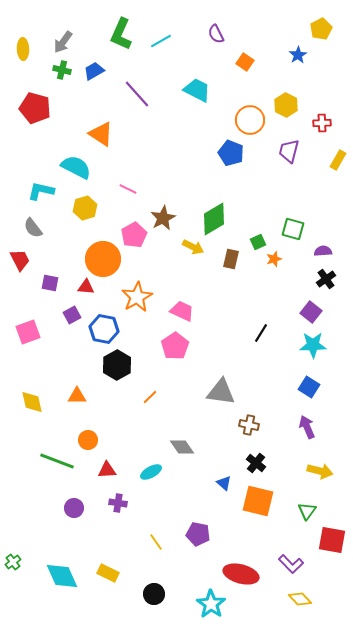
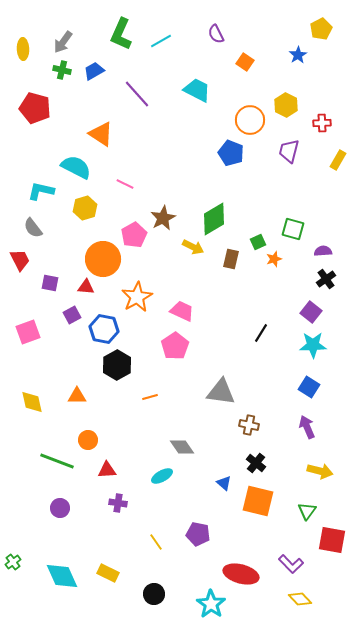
pink line at (128, 189): moved 3 px left, 5 px up
orange line at (150, 397): rotated 28 degrees clockwise
cyan ellipse at (151, 472): moved 11 px right, 4 px down
purple circle at (74, 508): moved 14 px left
